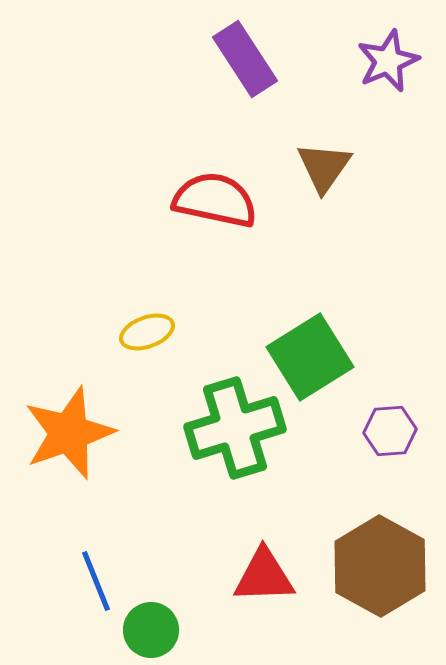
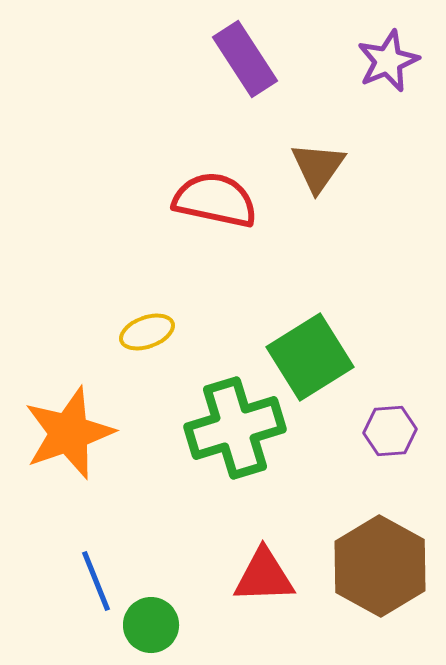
brown triangle: moved 6 px left
green circle: moved 5 px up
